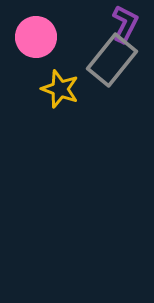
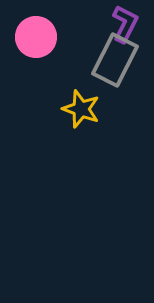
gray rectangle: moved 3 px right; rotated 12 degrees counterclockwise
yellow star: moved 21 px right, 20 px down
